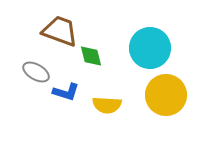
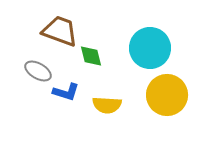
gray ellipse: moved 2 px right, 1 px up
yellow circle: moved 1 px right
